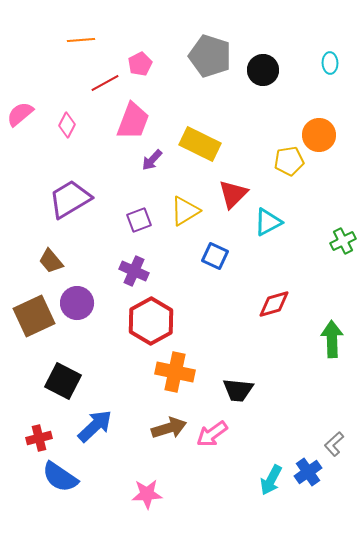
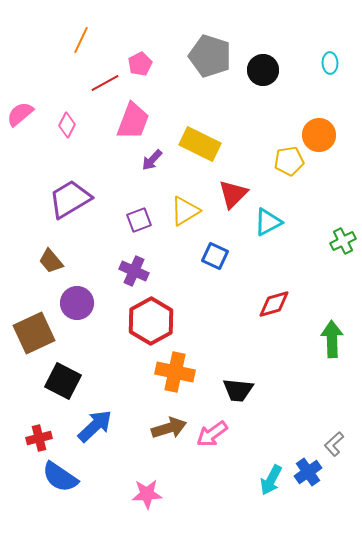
orange line: rotated 60 degrees counterclockwise
brown square: moved 17 px down
